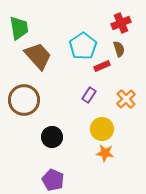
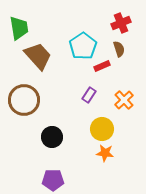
orange cross: moved 2 px left, 1 px down
purple pentagon: rotated 25 degrees counterclockwise
